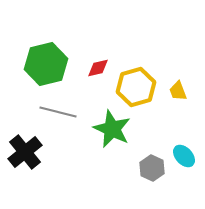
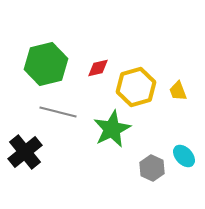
green star: rotated 21 degrees clockwise
